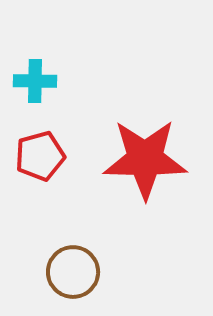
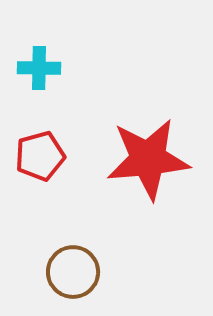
cyan cross: moved 4 px right, 13 px up
red star: moved 3 px right; rotated 6 degrees counterclockwise
